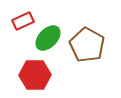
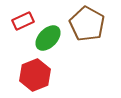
brown pentagon: moved 21 px up
red hexagon: rotated 20 degrees counterclockwise
